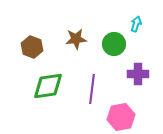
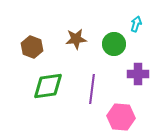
pink hexagon: rotated 16 degrees clockwise
